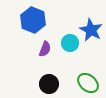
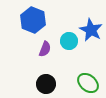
cyan circle: moved 1 px left, 2 px up
black circle: moved 3 px left
